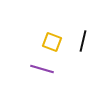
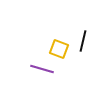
yellow square: moved 7 px right, 7 px down
